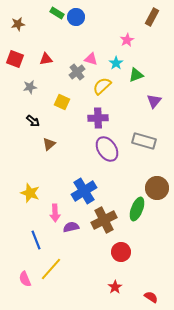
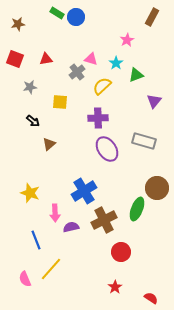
yellow square: moved 2 px left; rotated 21 degrees counterclockwise
red semicircle: moved 1 px down
